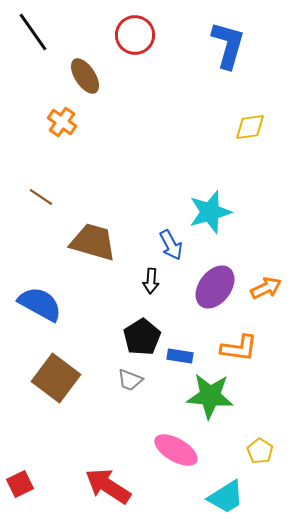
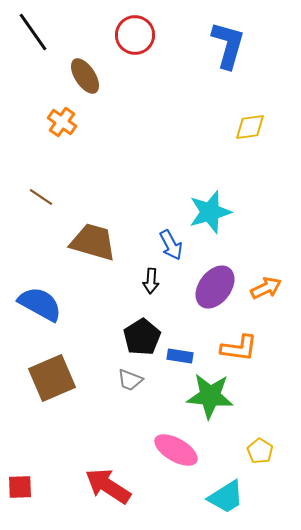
brown square: moved 4 px left; rotated 30 degrees clockwise
red square: moved 3 px down; rotated 24 degrees clockwise
